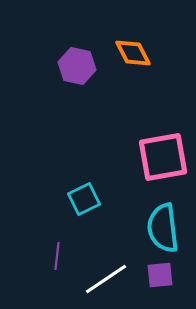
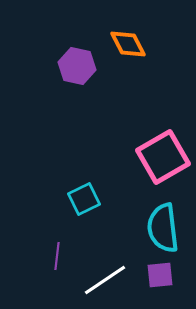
orange diamond: moved 5 px left, 9 px up
pink square: rotated 20 degrees counterclockwise
white line: moved 1 px left, 1 px down
